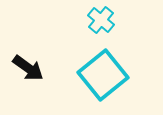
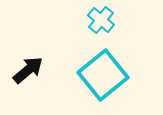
black arrow: moved 2 px down; rotated 76 degrees counterclockwise
